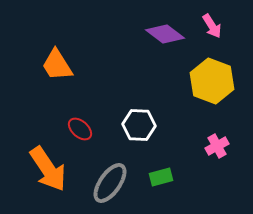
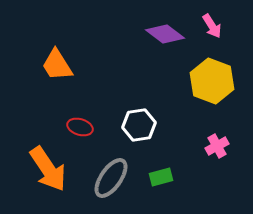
white hexagon: rotated 12 degrees counterclockwise
red ellipse: moved 2 px up; rotated 25 degrees counterclockwise
gray ellipse: moved 1 px right, 5 px up
